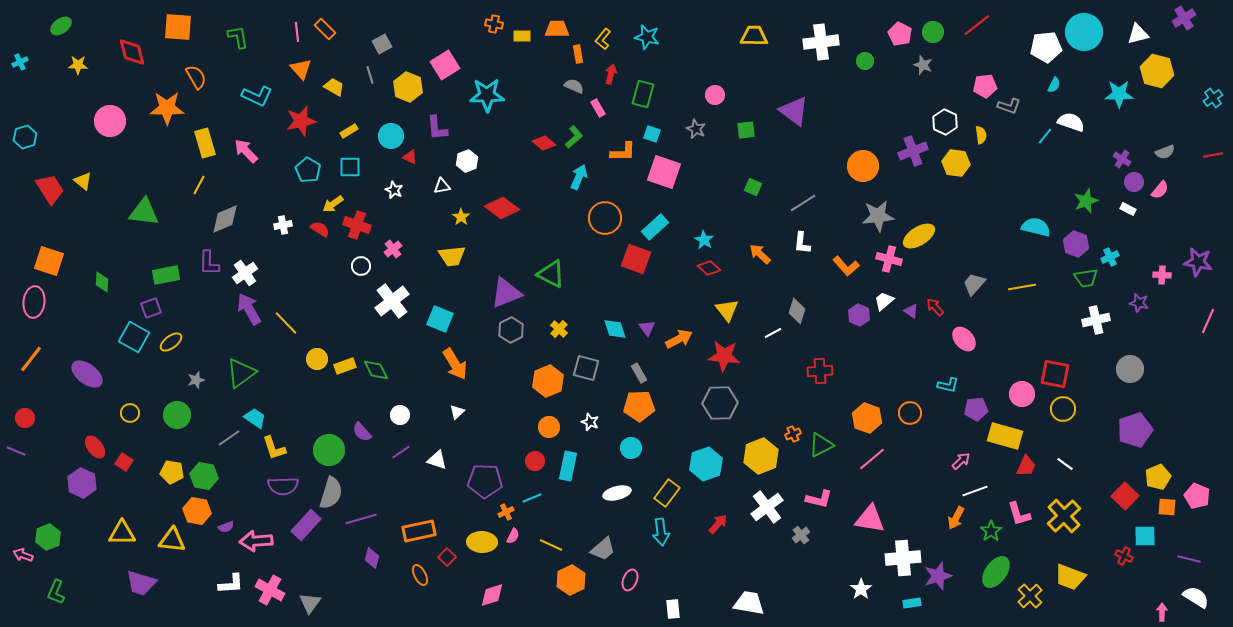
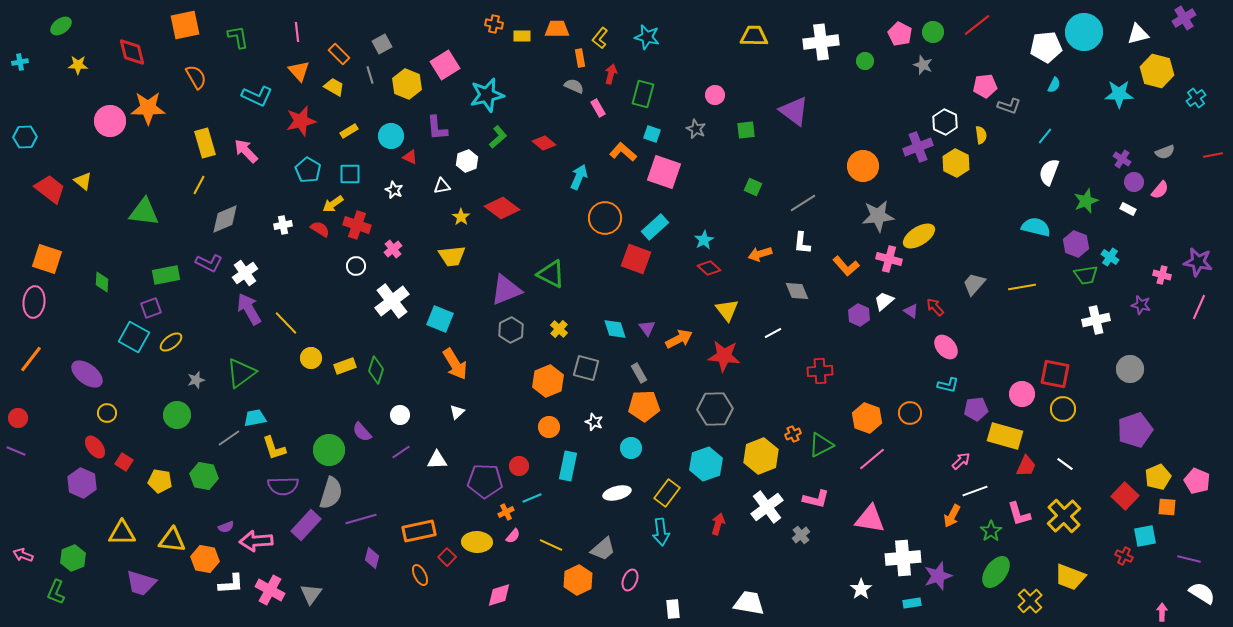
orange square at (178, 27): moved 7 px right, 2 px up; rotated 16 degrees counterclockwise
orange rectangle at (325, 29): moved 14 px right, 25 px down
yellow L-shape at (603, 39): moved 3 px left, 1 px up
orange rectangle at (578, 54): moved 2 px right, 4 px down
cyan cross at (20, 62): rotated 14 degrees clockwise
orange triangle at (301, 69): moved 2 px left, 2 px down
yellow hexagon at (408, 87): moved 1 px left, 3 px up
cyan star at (487, 95): rotated 12 degrees counterclockwise
cyan cross at (1213, 98): moved 17 px left
orange star at (167, 108): moved 19 px left
white semicircle at (1071, 122): moved 22 px left, 50 px down; rotated 88 degrees counterclockwise
cyan hexagon at (25, 137): rotated 15 degrees clockwise
green L-shape at (574, 137): moved 76 px left
purple cross at (913, 151): moved 5 px right, 4 px up
orange L-shape at (623, 152): rotated 140 degrees counterclockwise
yellow hexagon at (956, 163): rotated 20 degrees clockwise
cyan square at (350, 167): moved 7 px down
red trapezoid at (50, 189): rotated 20 degrees counterclockwise
cyan star at (704, 240): rotated 12 degrees clockwise
orange arrow at (760, 254): rotated 60 degrees counterclockwise
cyan cross at (1110, 257): rotated 30 degrees counterclockwise
orange square at (49, 261): moved 2 px left, 2 px up
purple L-shape at (209, 263): rotated 64 degrees counterclockwise
white circle at (361, 266): moved 5 px left
pink cross at (1162, 275): rotated 12 degrees clockwise
green trapezoid at (1086, 278): moved 3 px up
purple triangle at (506, 293): moved 3 px up
purple star at (1139, 303): moved 2 px right, 2 px down
gray diamond at (797, 311): moved 20 px up; rotated 40 degrees counterclockwise
pink line at (1208, 321): moved 9 px left, 14 px up
pink ellipse at (964, 339): moved 18 px left, 8 px down
yellow circle at (317, 359): moved 6 px left, 1 px up
green diamond at (376, 370): rotated 44 degrees clockwise
gray hexagon at (720, 403): moved 5 px left, 6 px down
orange pentagon at (639, 406): moved 5 px right
yellow circle at (130, 413): moved 23 px left
red circle at (25, 418): moved 7 px left
cyan trapezoid at (255, 418): rotated 45 degrees counterclockwise
white star at (590, 422): moved 4 px right
white triangle at (437, 460): rotated 20 degrees counterclockwise
red circle at (535, 461): moved 16 px left, 5 px down
yellow pentagon at (172, 472): moved 12 px left, 9 px down
pink pentagon at (1197, 496): moved 15 px up
pink L-shape at (819, 499): moved 3 px left
orange hexagon at (197, 511): moved 8 px right, 48 px down
orange arrow at (956, 518): moved 4 px left, 2 px up
red arrow at (718, 524): rotated 25 degrees counterclockwise
pink semicircle at (513, 536): rotated 14 degrees clockwise
cyan square at (1145, 536): rotated 10 degrees counterclockwise
green hexagon at (48, 537): moved 25 px right, 21 px down
yellow ellipse at (482, 542): moved 5 px left
orange hexagon at (571, 580): moved 7 px right
pink diamond at (492, 595): moved 7 px right
yellow cross at (1030, 596): moved 5 px down
white semicircle at (1196, 597): moved 6 px right, 4 px up
gray triangle at (310, 603): moved 1 px right, 9 px up
